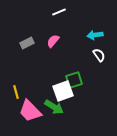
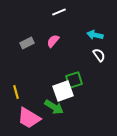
cyan arrow: rotated 21 degrees clockwise
pink trapezoid: moved 1 px left, 7 px down; rotated 15 degrees counterclockwise
